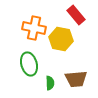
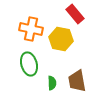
red rectangle: moved 1 px left, 1 px up
orange cross: moved 3 px left, 1 px down
brown trapezoid: moved 1 px right, 2 px down; rotated 85 degrees clockwise
green semicircle: moved 2 px right
